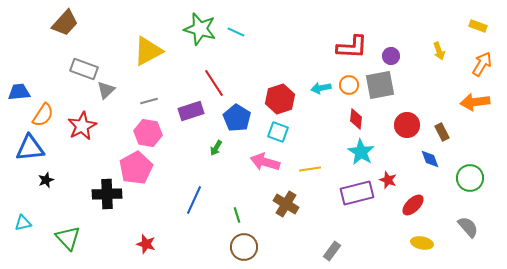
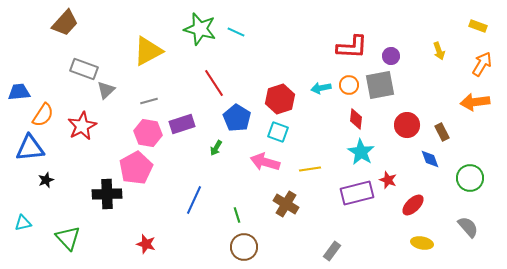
purple rectangle at (191, 111): moved 9 px left, 13 px down
